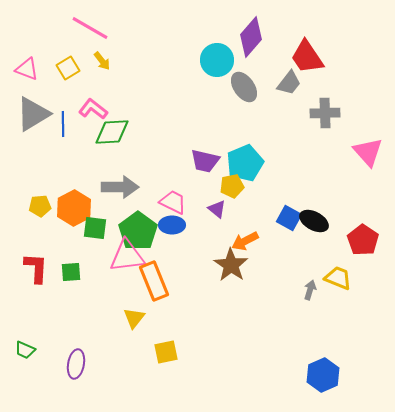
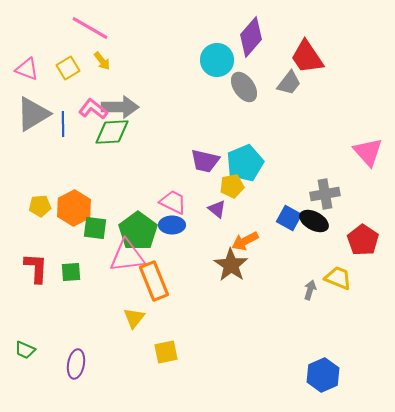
gray cross at (325, 113): moved 81 px down; rotated 8 degrees counterclockwise
gray arrow at (120, 187): moved 80 px up
